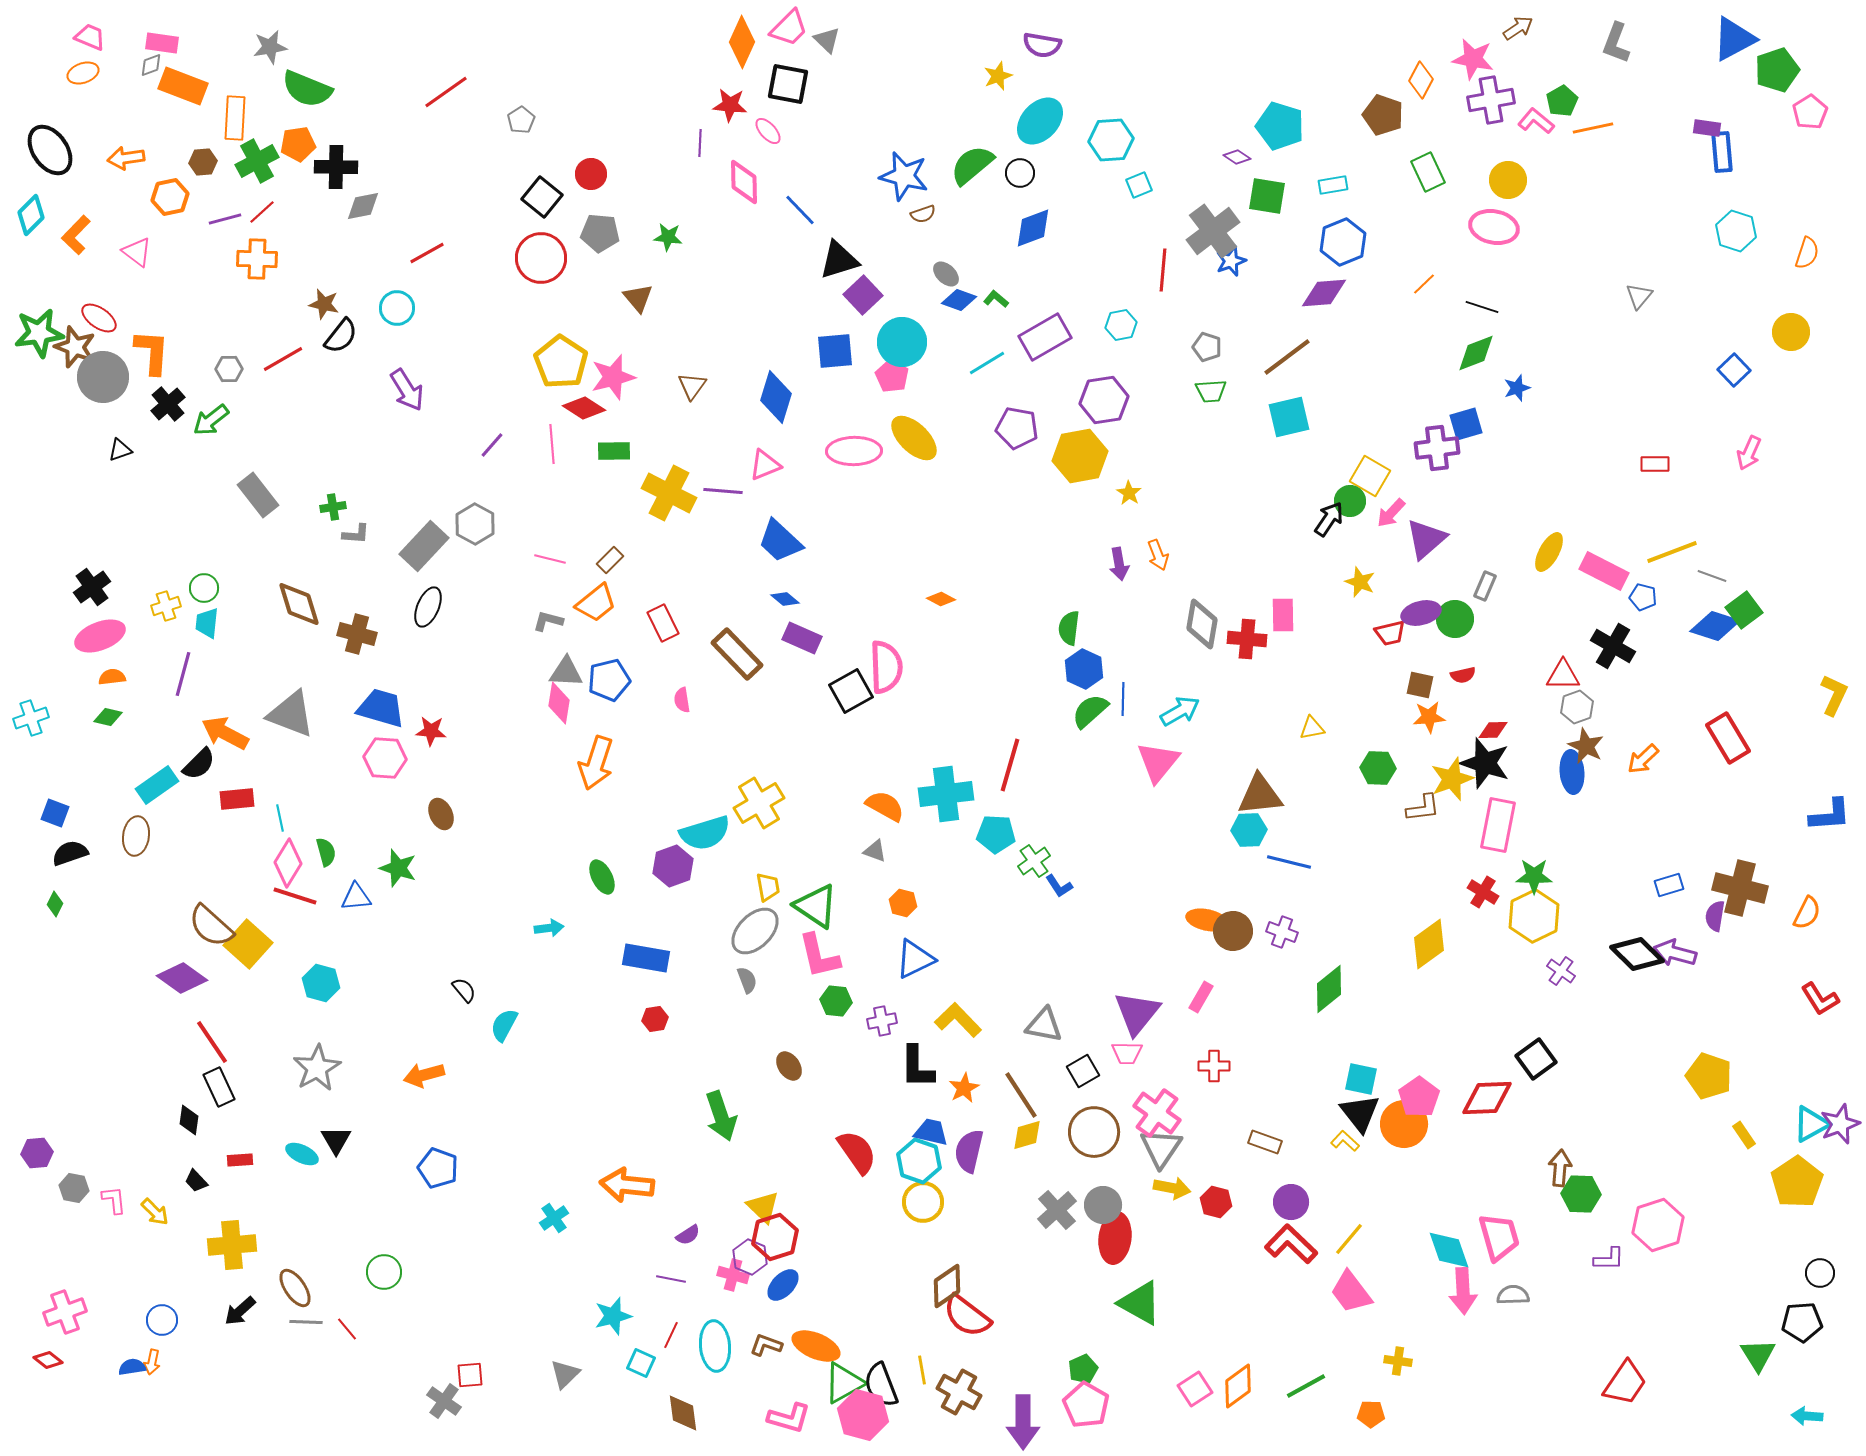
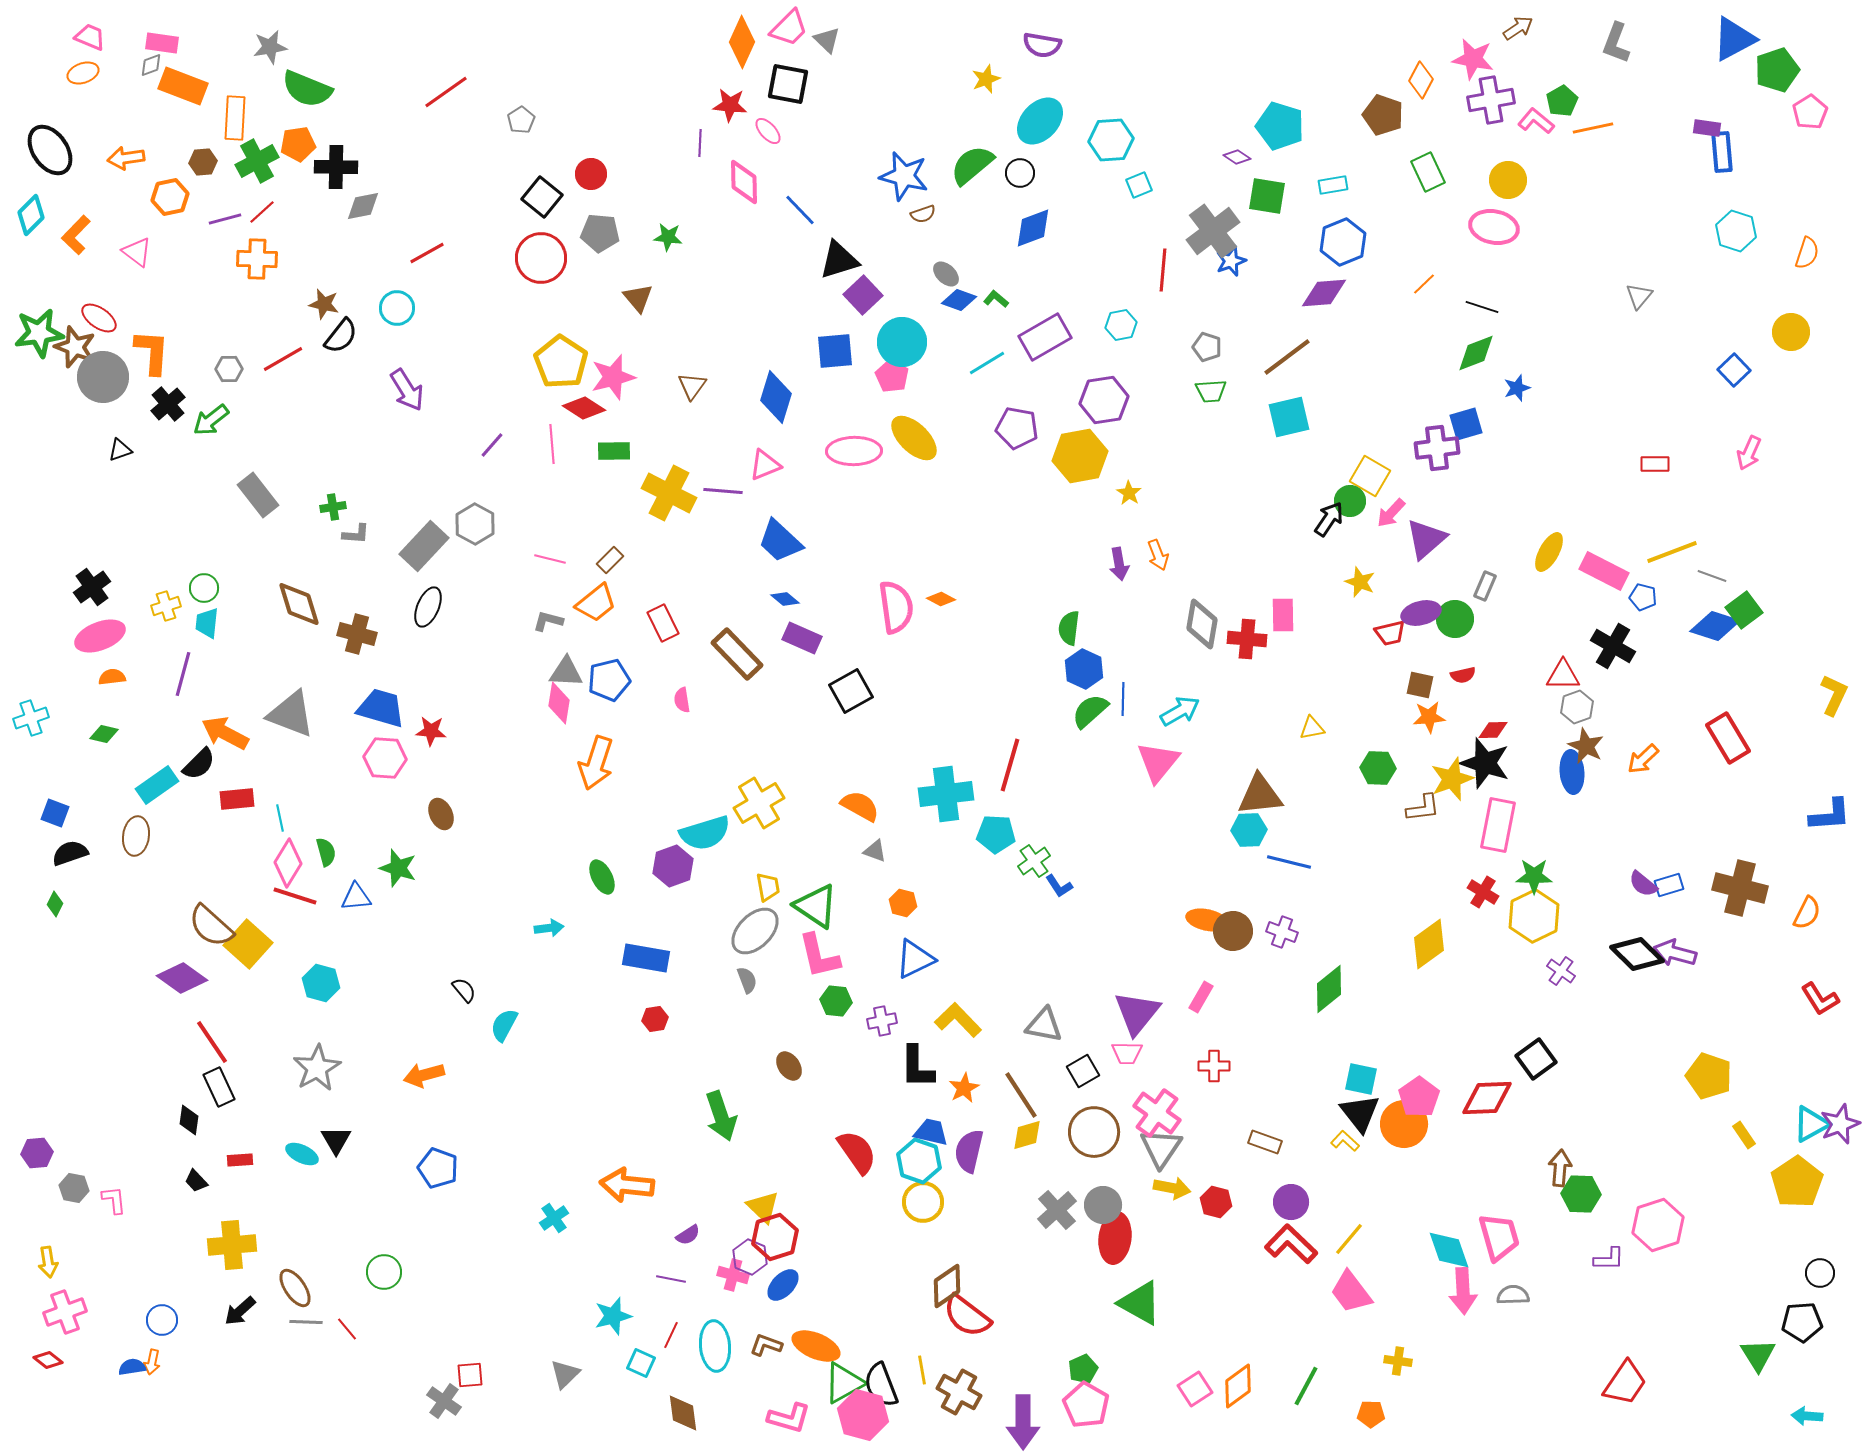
yellow star at (998, 76): moved 12 px left, 3 px down
pink semicircle at (886, 667): moved 10 px right, 60 px up; rotated 6 degrees counterclockwise
green diamond at (108, 717): moved 4 px left, 17 px down
orange semicircle at (885, 806): moved 25 px left
purple semicircle at (1715, 916): moved 72 px left, 32 px up; rotated 60 degrees counterclockwise
yellow arrow at (155, 1212): moved 107 px left, 50 px down; rotated 36 degrees clockwise
green line at (1306, 1386): rotated 33 degrees counterclockwise
